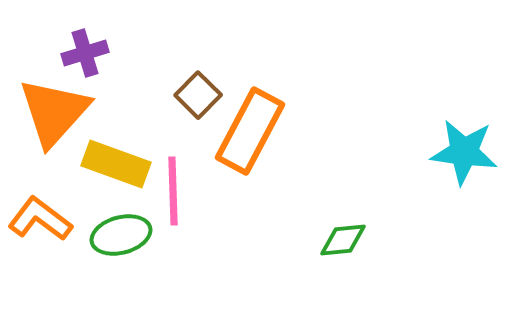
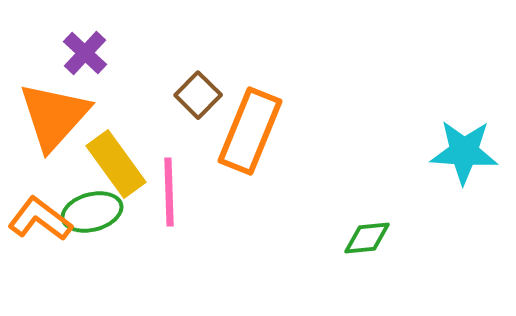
purple cross: rotated 30 degrees counterclockwise
orange triangle: moved 4 px down
orange rectangle: rotated 6 degrees counterclockwise
cyan star: rotated 4 degrees counterclockwise
yellow rectangle: rotated 34 degrees clockwise
pink line: moved 4 px left, 1 px down
green ellipse: moved 29 px left, 23 px up
green diamond: moved 24 px right, 2 px up
